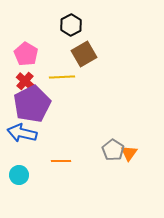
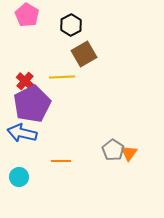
pink pentagon: moved 1 px right, 39 px up
cyan circle: moved 2 px down
